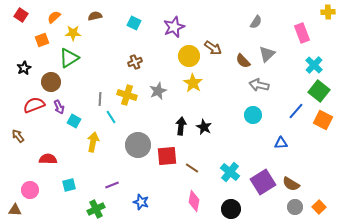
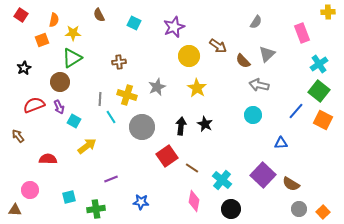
brown semicircle at (95, 16): moved 4 px right, 1 px up; rotated 104 degrees counterclockwise
orange semicircle at (54, 17): moved 3 px down; rotated 144 degrees clockwise
brown arrow at (213, 48): moved 5 px right, 2 px up
green triangle at (69, 58): moved 3 px right
brown cross at (135, 62): moved 16 px left; rotated 16 degrees clockwise
cyan cross at (314, 65): moved 5 px right, 1 px up; rotated 12 degrees clockwise
brown circle at (51, 82): moved 9 px right
yellow star at (193, 83): moved 4 px right, 5 px down
gray star at (158, 91): moved 1 px left, 4 px up
black star at (204, 127): moved 1 px right, 3 px up
yellow arrow at (93, 142): moved 6 px left, 4 px down; rotated 42 degrees clockwise
gray circle at (138, 145): moved 4 px right, 18 px up
red square at (167, 156): rotated 30 degrees counterclockwise
cyan cross at (230, 172): moved 8 px left, 8 px down
purple square at (263, 182): moved 7 px up; rotated 15 degrees counterclockwise
cyan square at (69, 185): moved 12 px down
purple line at (112, 185): moved 1 px left, 6 px up
blue star at (141, 202): rotated 14 degrees counterclockwise
gray circle at (295, 207): moved 4 px right, 2 px down
orange square at (319, 207): moved 4 px right, 5 px down
green cross at (96, 209): rotated 18 degrees clockwise
